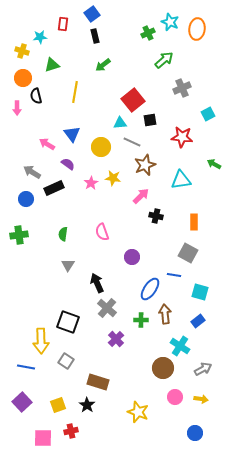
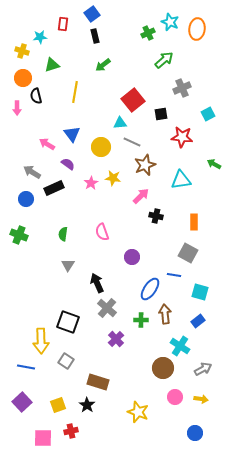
black square at (150, 120): moved 11 px right, 6 px up
green cross at (19, 235): rotated 30 degrees clockwise
